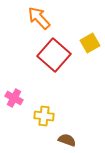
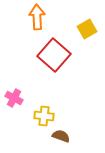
orange arrow: moved 2 px left, 1 px up; rotated 40 degrees clockwise
yellow square: moved 3 px left, 14 px up
brown semicircle: moved 6 px left, 4 px up
